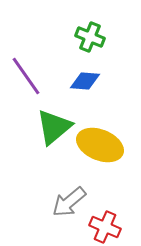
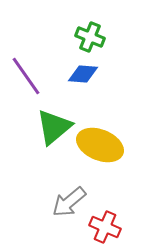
blue diamond: moved 2 px left, 7 px up
